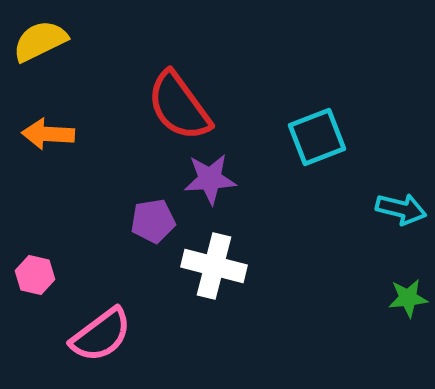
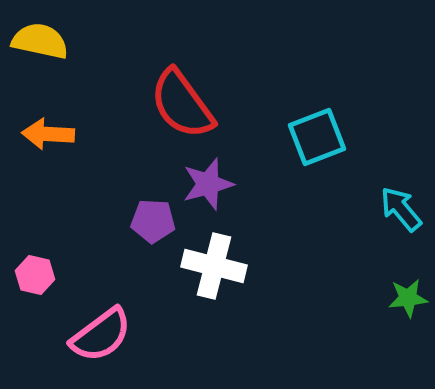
yellow semicircle: rotated 38 degrees clockwise
red semicircle: moved 3 px right, 2 px up
purple star: moved 2 px left, 5 px down; rotated 12 degrees counterclockwise
cyan arrow: rotated 144 degrees counterclockwise
purple pentagon: rotated 12 degrees clockwise
